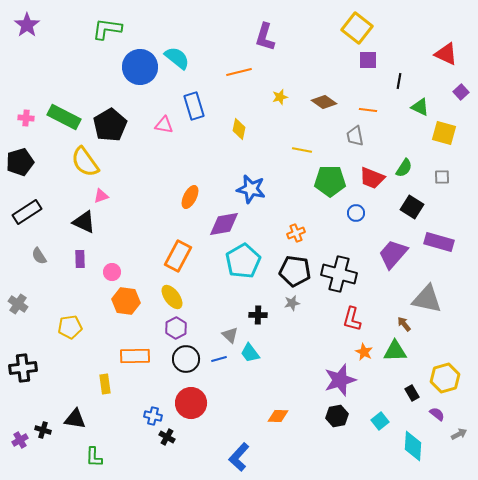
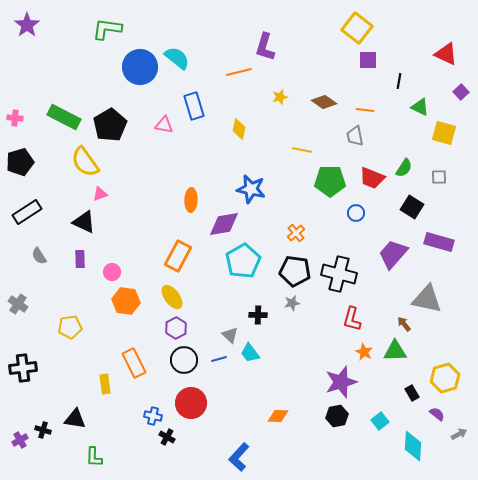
purple L-shape at (265, 37): moved 10 px down
orange line at (368, 110): moved 3 px left
pink cross at (26, 118): moved 11 px left
gray square at (442, 177): moved 3 px left
pink triangle at (101, 196): moved 1 px left, 2 px up
orange ellipse at (190, 197): moved 1 px right, 3 px down; rotated 25 degrees counterclockwise
orange cross at (296, 233): rotated 18 degrees counterclockwise
orange rectangle at (135, 356): moved 1 px left, 7 px down; rotated 64 degrees clockwise
black circle at (186, 359): moved 2 px left, 1 px down
purple star at (340, 380): moved 1 px right, 2 px down
